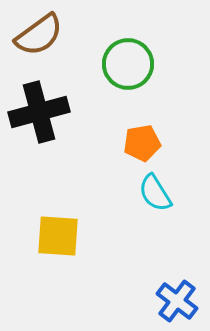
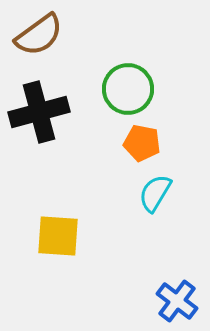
green circle: moved 25 px down
orange pentagon: rotated 21 degrees clockwise
cyan semicircle: rotated 63 degrees clockwise
